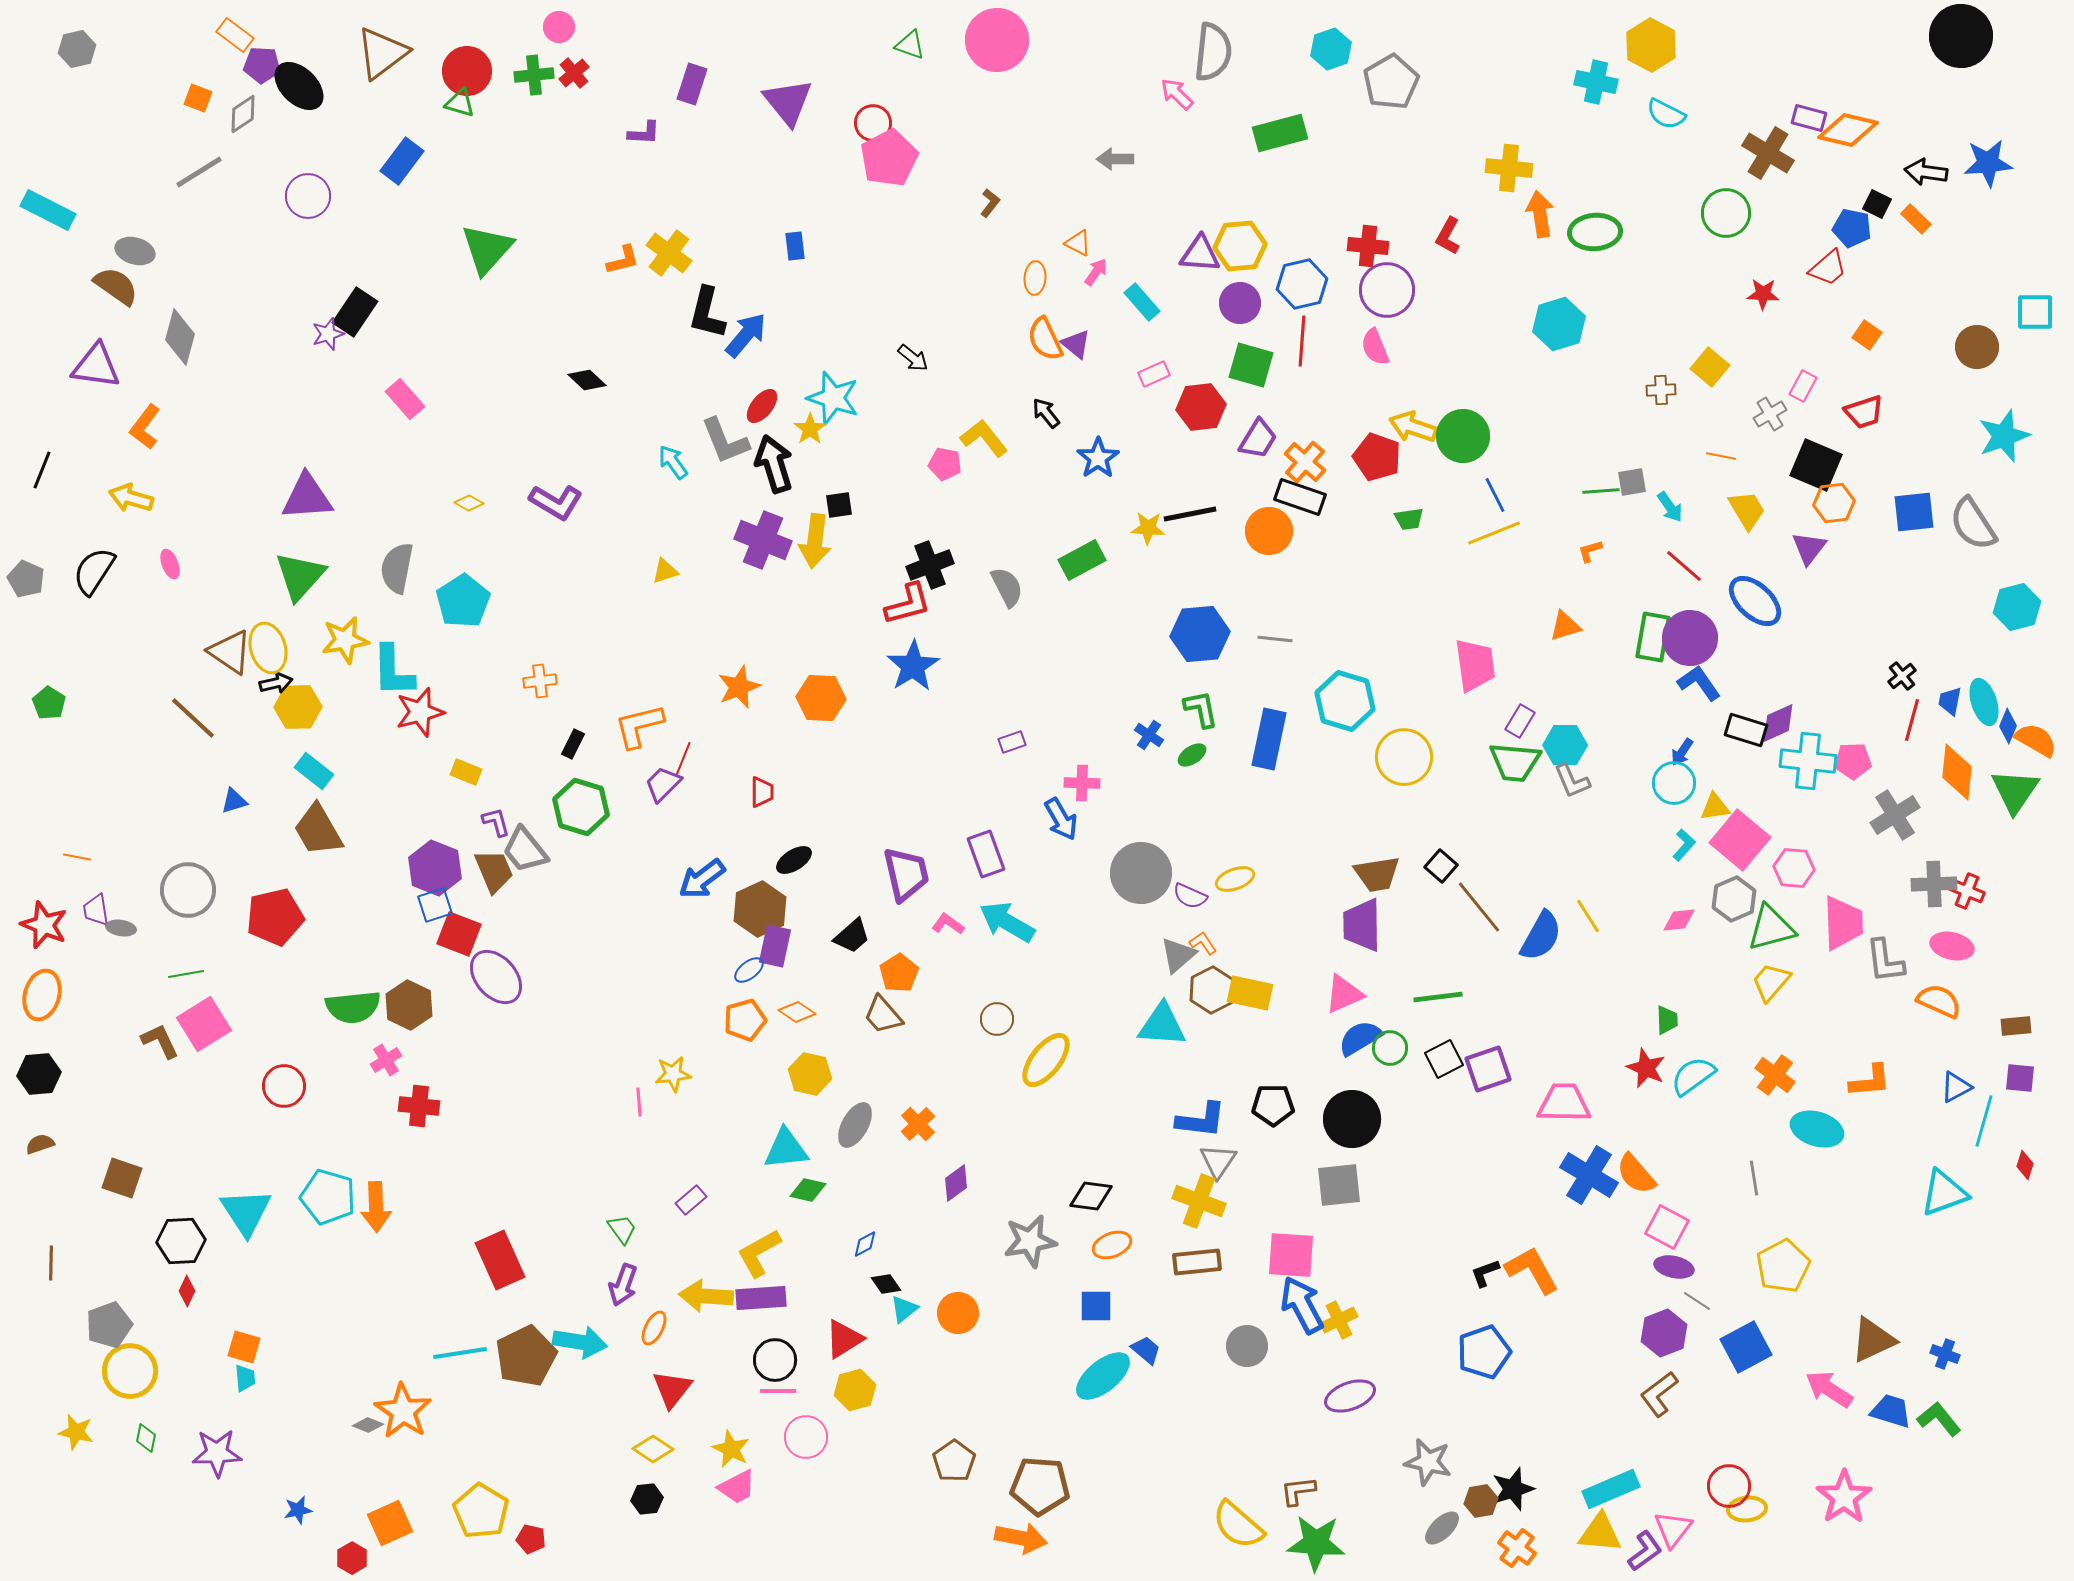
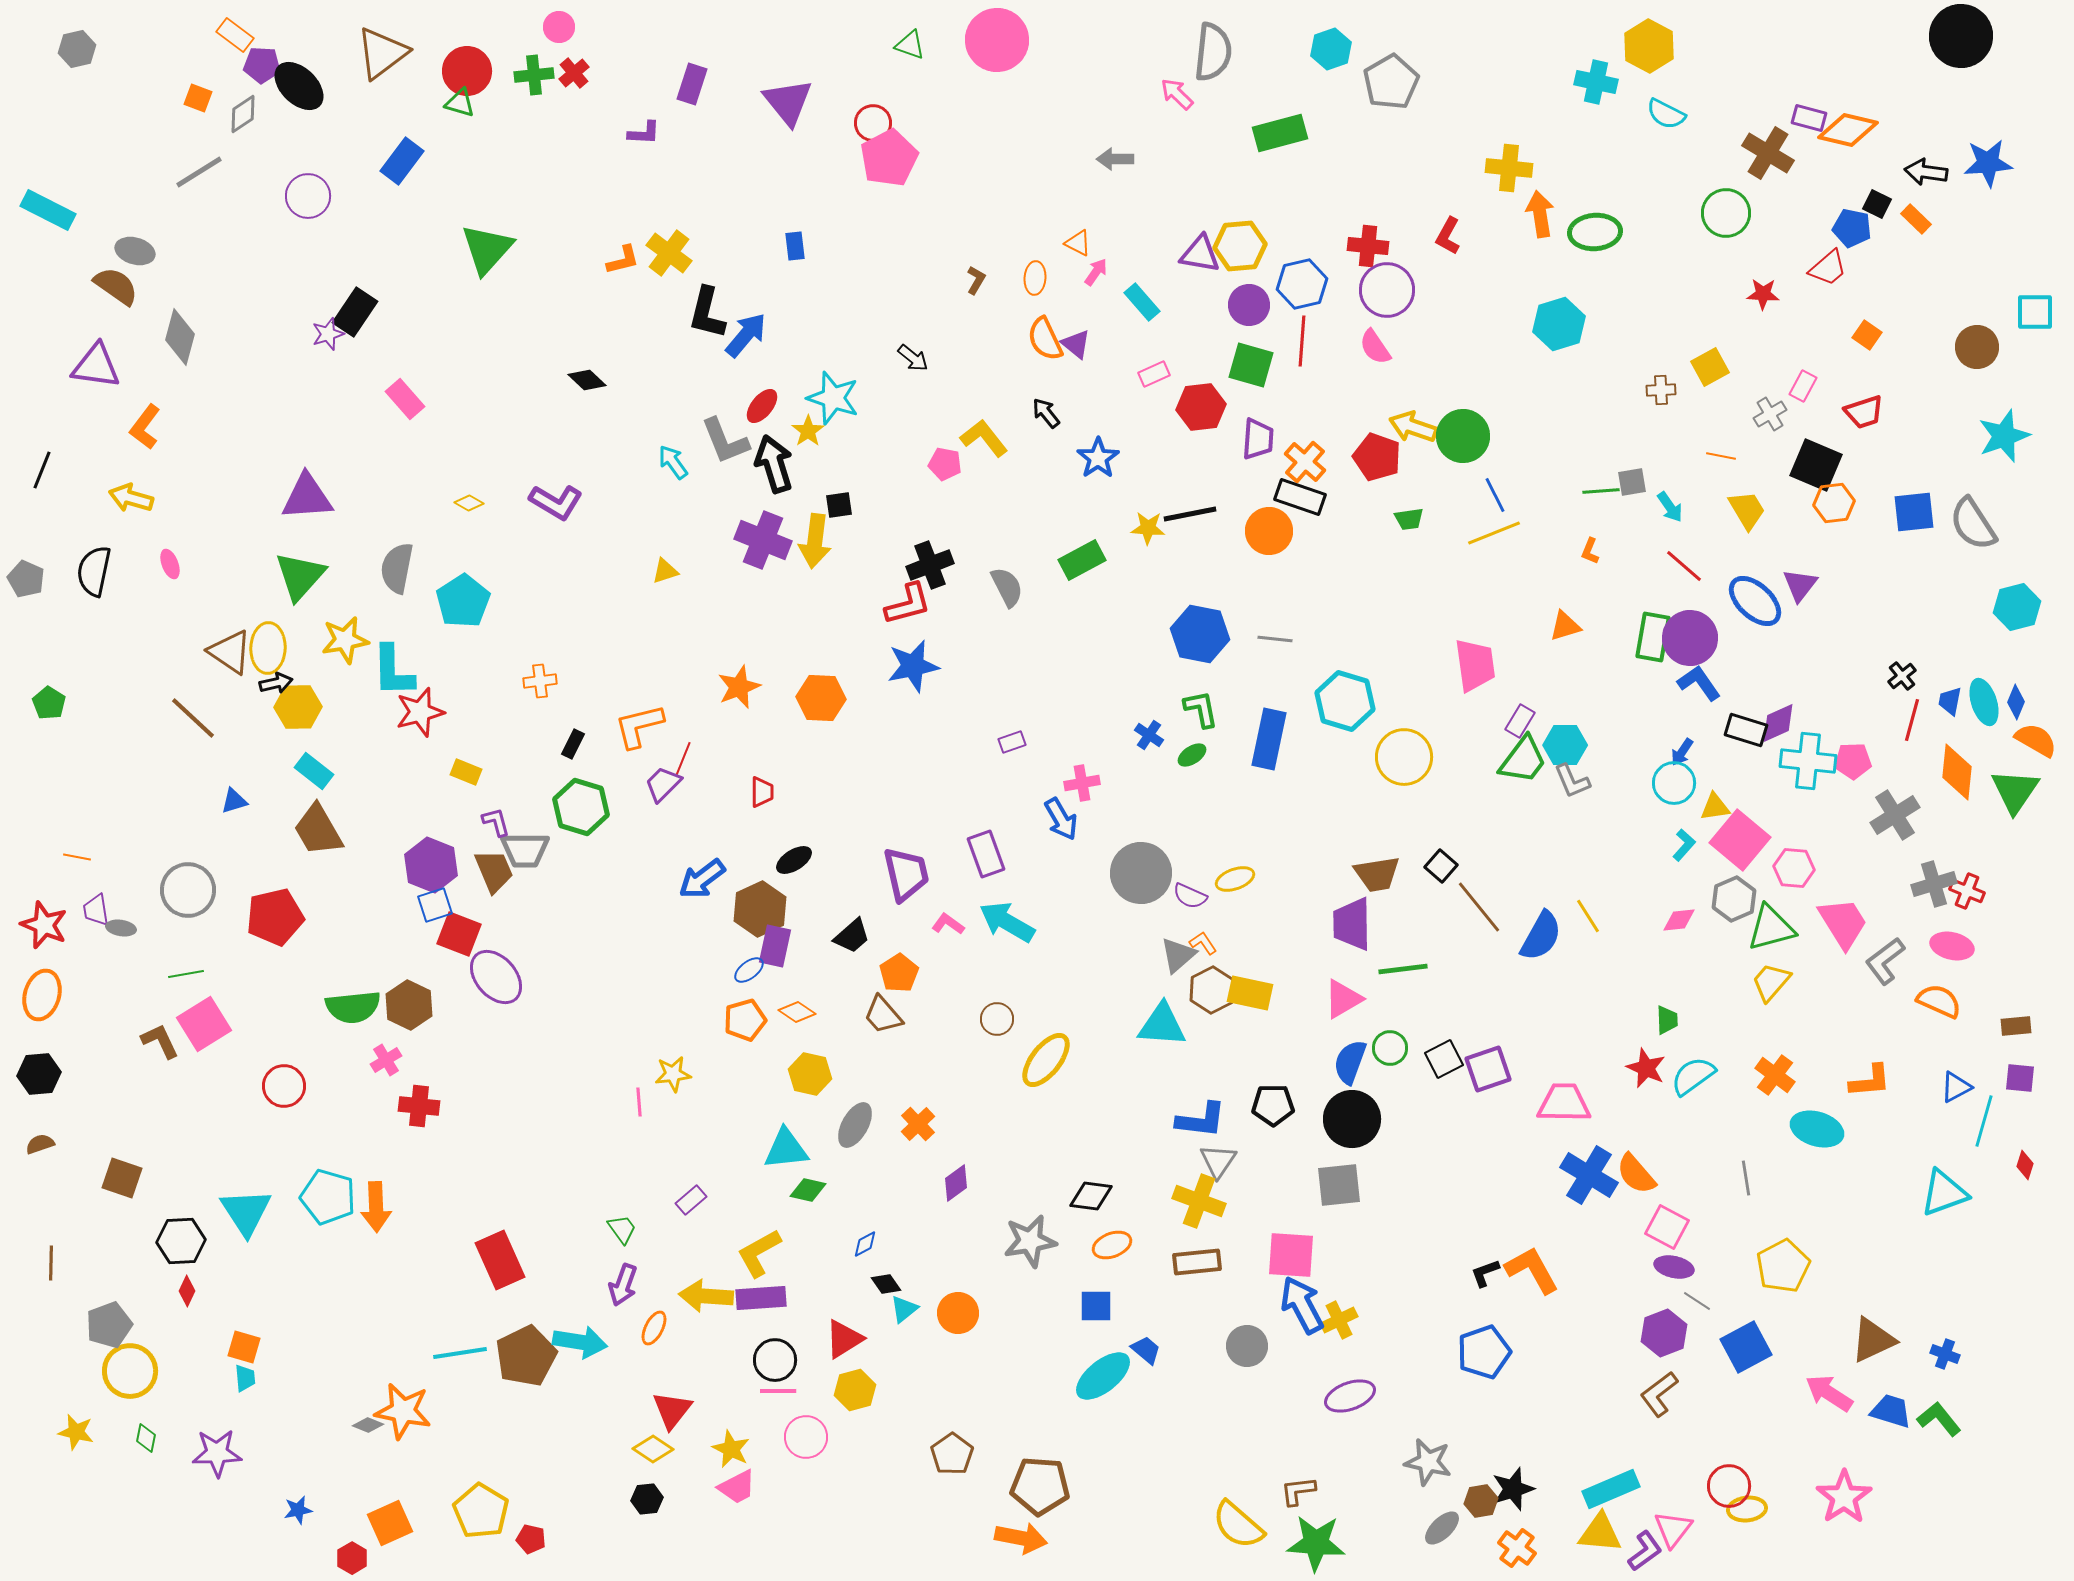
yellow hexagon at (1651, 45): moved 2 px left, 1 px down
brown L-shape at (990, 203): moved 14 px left, 77 px down; rotated 8 degrees counterclockwise
purple triangle at (1200, 254): rotated 6 degrees clockwise
purple circle at (1240, 303): moved 9 px right, 2 px down
pink semicircle at (1375, 347): rotated 12 degrees counterclockwise
yellow square at (1710, 367): rotated 21 degrees clockwise
yellow star at (810, 429): moved 2 px left, 2 px down
purple trapezoid at (1258, 439): rotated 27 degrees counterclockwise
purple triangle at (1809, 548): moved 9 px left, 37 px down
orange L-shape at (1590, 551): rotated 52 degrees counterclockwise
black semicircle at (94, 571): rotated 21 degrees counterclockwise
blue hexagon at (1200, 634): rotated 16 degrees clockwise
yellow ellipse at (268, 648): rotated 18 degrees clockwise
blue star at (913, 666): rotated 20 degrees clockwise
blue diamond at (2008, 726): moved 8 px right, 24 px up
green trapezoid at (1515, 762): moved 8 px right, 2 px up; rotated 58 degrees counterclockwise
pink cross at (1082, 783): rotated 12 degrees counterclockwise
gray trapezoid at (525, 850): rotated 51 degrees counterclockwise
purple hexagon at (435, 868): moved 4 px left, 3 px up
gray cross at (1934, 884): rotated 15 degrees counterclockwise
pink trapezoid at (1843, 923): rotated 30 degrees counterclockwise
purple trapezoid at (1362, 925): moved 10 px left, 1 px up
gray L-shape at (1885, 961): rotated 60 degrees clockwise
pink triangle at (1344, 994): moved 1 px left, 5 px down; rotated 6 degrees counterclockwise
green line at (1438, 997): moved 35 px left, 28 px up
blue semicircle at (1360, 1038): moved 10 px left, 24 px down; rotated 39 degrees counterclockwise
gray line at (1754, 1178): moved 8 px left
red triangle at (672, 1389): moved 21 px down
pink arrow at (1829, 1389): moved 4 px down
orange star at (403, 1411): rotated 22 degrees counterclockwise
brown pentagon at (954, 1461): moved 2 px left, 7 px up
